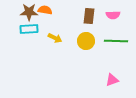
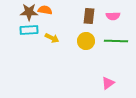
pink semicircle: moved 1 px down
cyan rectangle: moved 1 px down
yellow arrow: moved 3 px left
pink triangle: moved 4 px left, 3 px down; rotated 16 degrees counterclockwise
